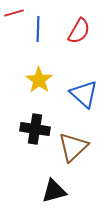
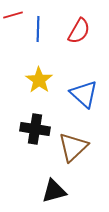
red line: moved 1 px left, 2 px down
